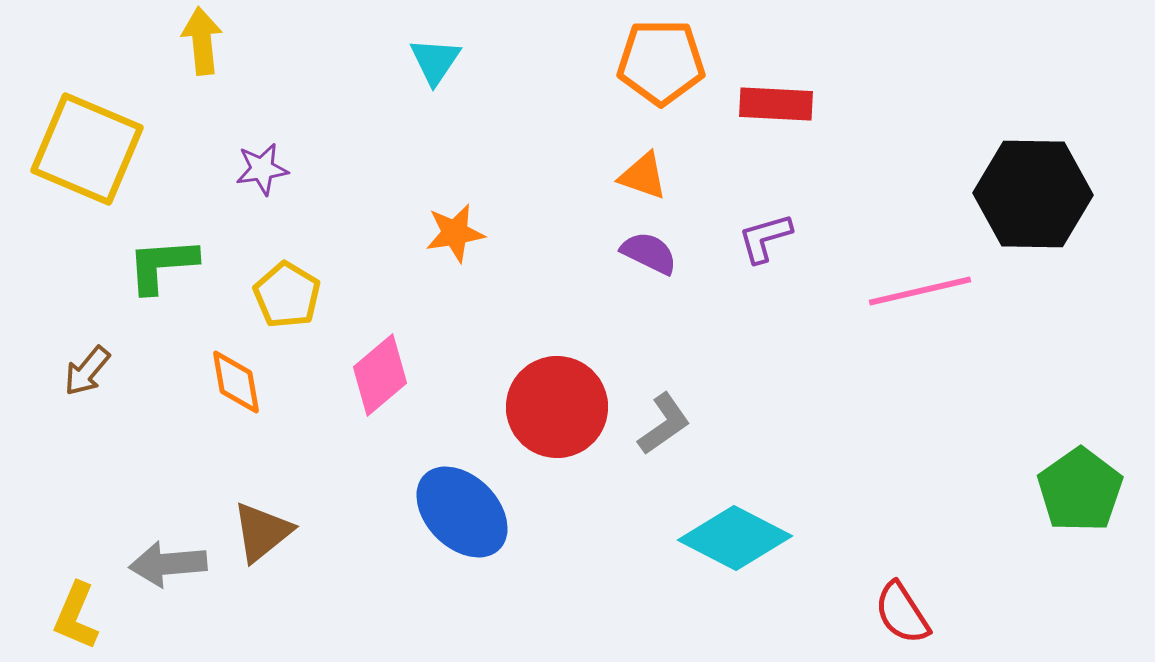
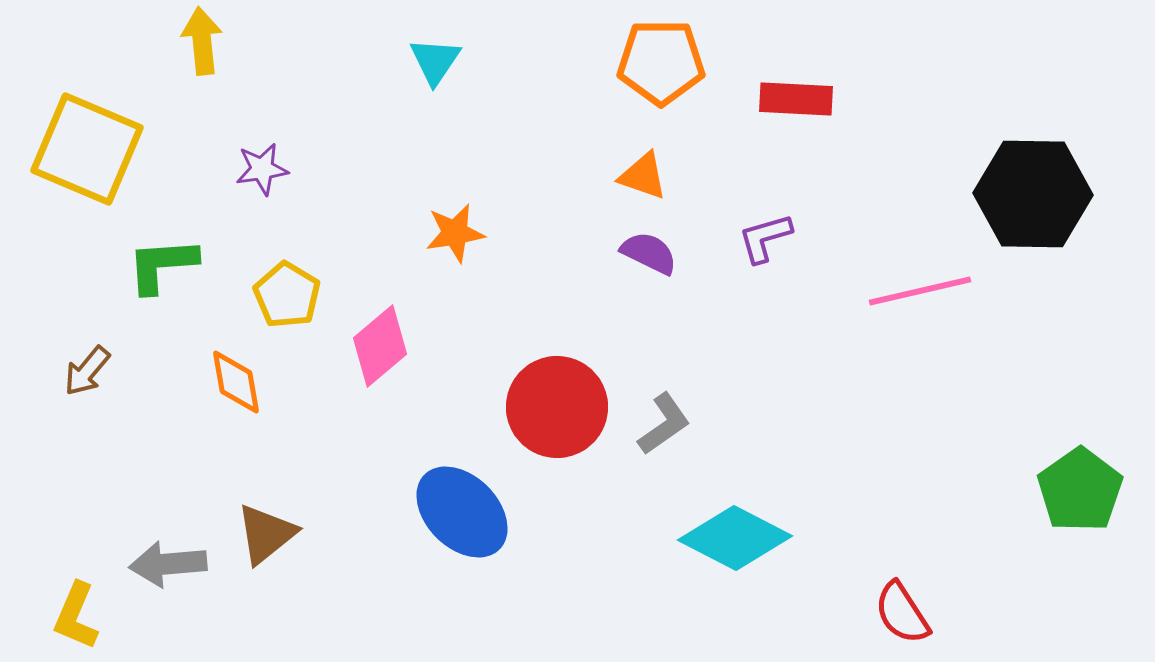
red rectangle: moved 20 px right, 5 px up
pink diamond: moved 29 px up
brown triangle: moved 4 px right, 2 px down
